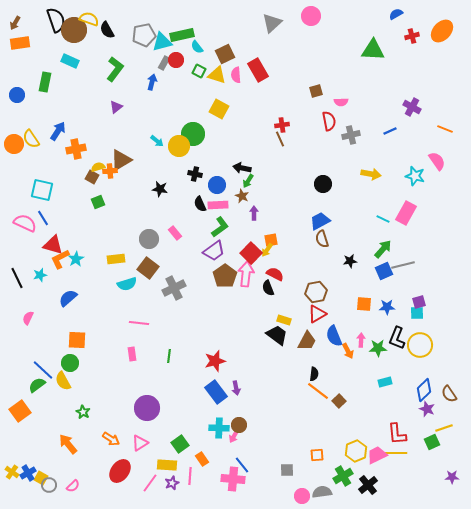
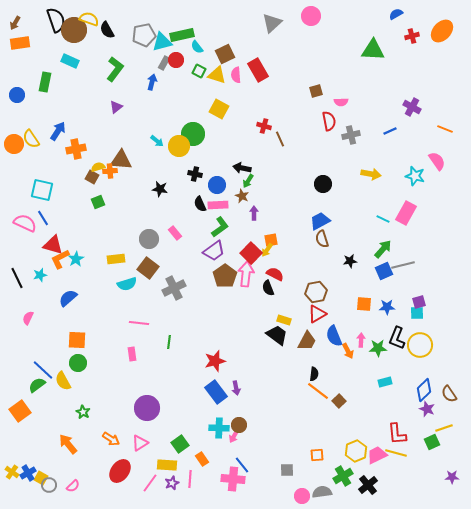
red cross at (282, 125): moved 18 px left, 1 px down; rotated 24 degrees clockwise
brown triangle at (121, 160): rotated 35 degrees clockwise
green line at (169, 356): moved 14 px up
green circle at (70, 363): moved 8 px right
yellow line at (396, 453): rotated 15 degrees clockwise
pink line at (190, 476): moved 3 px down
